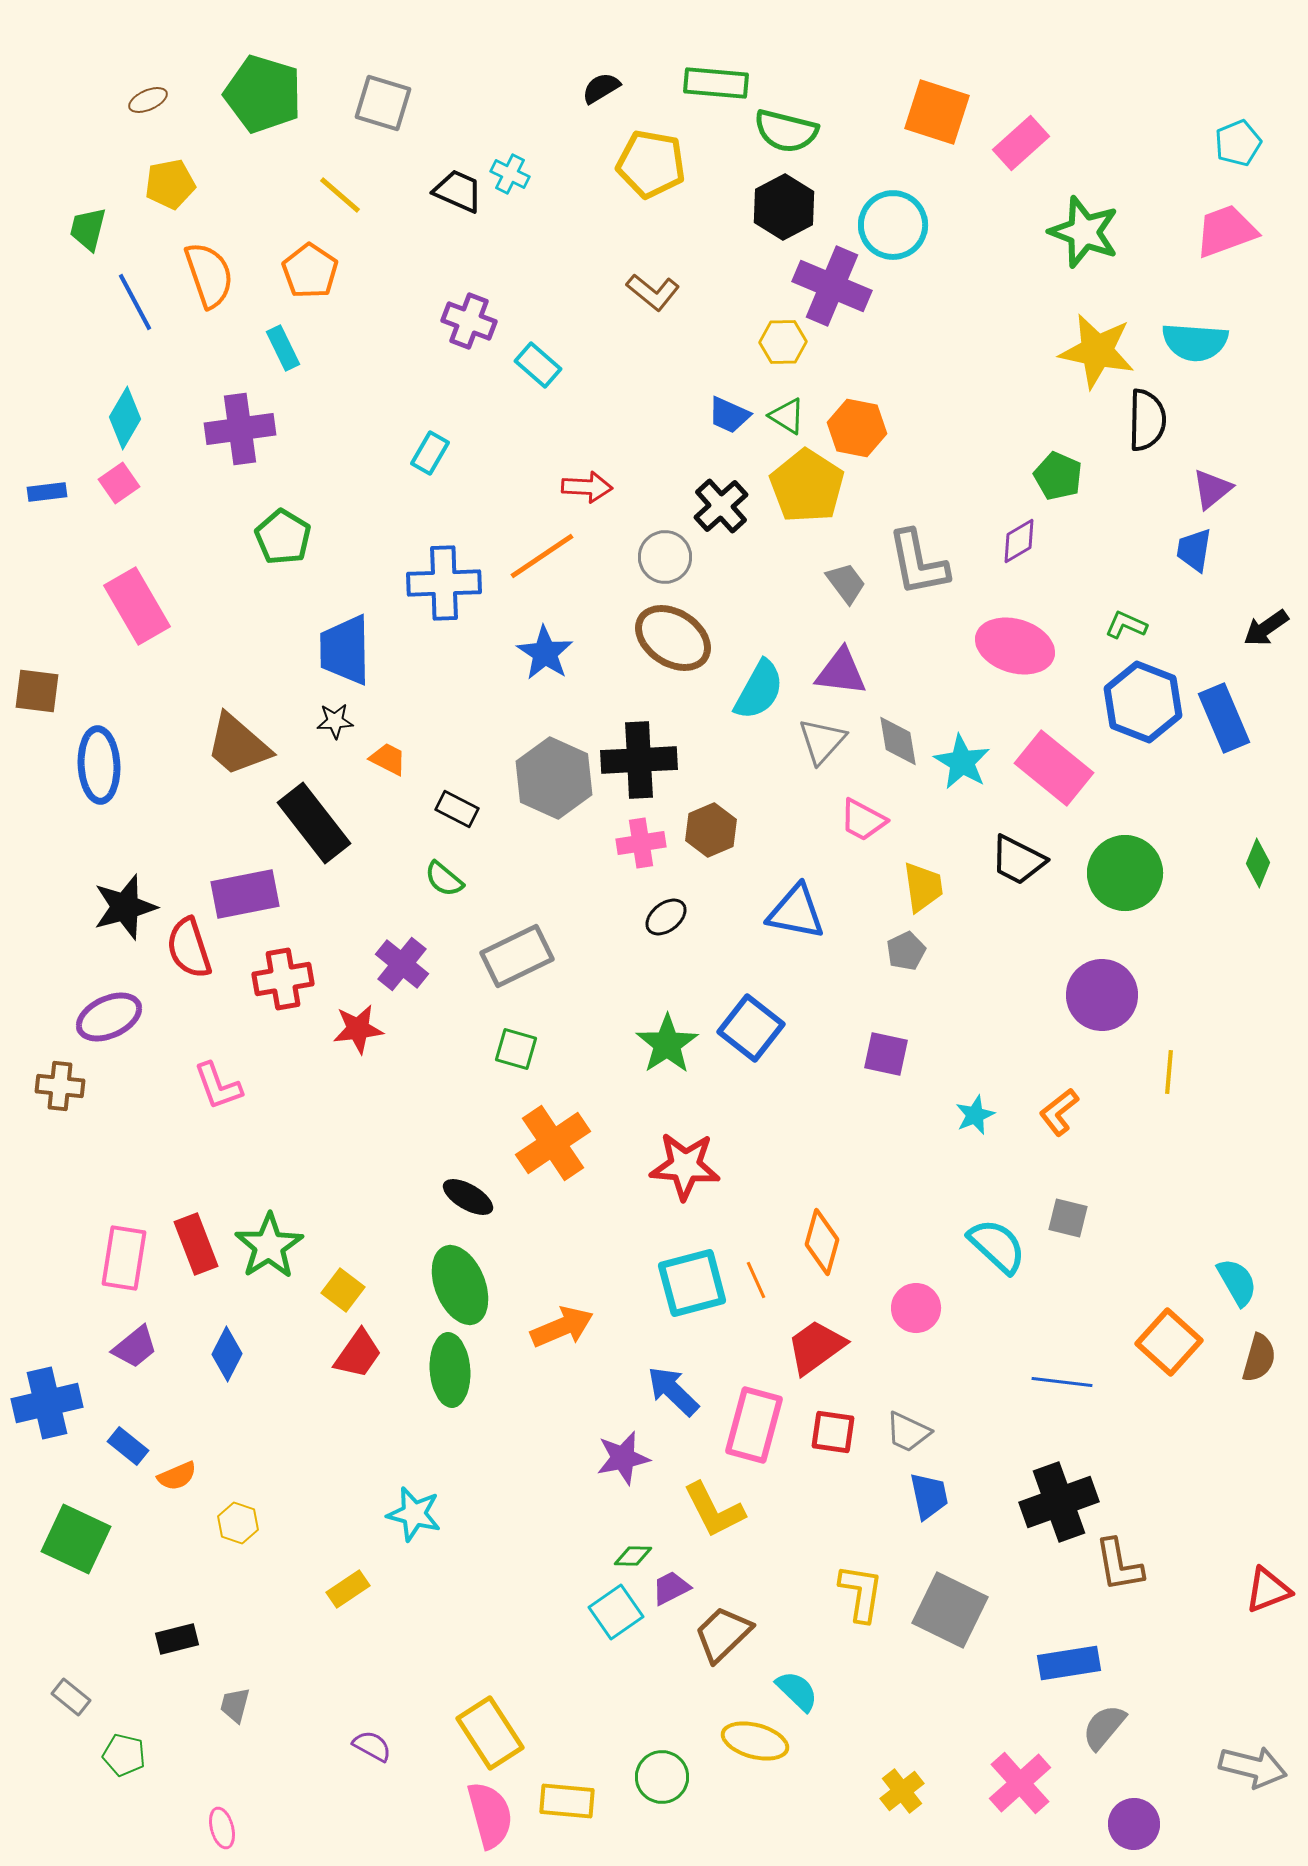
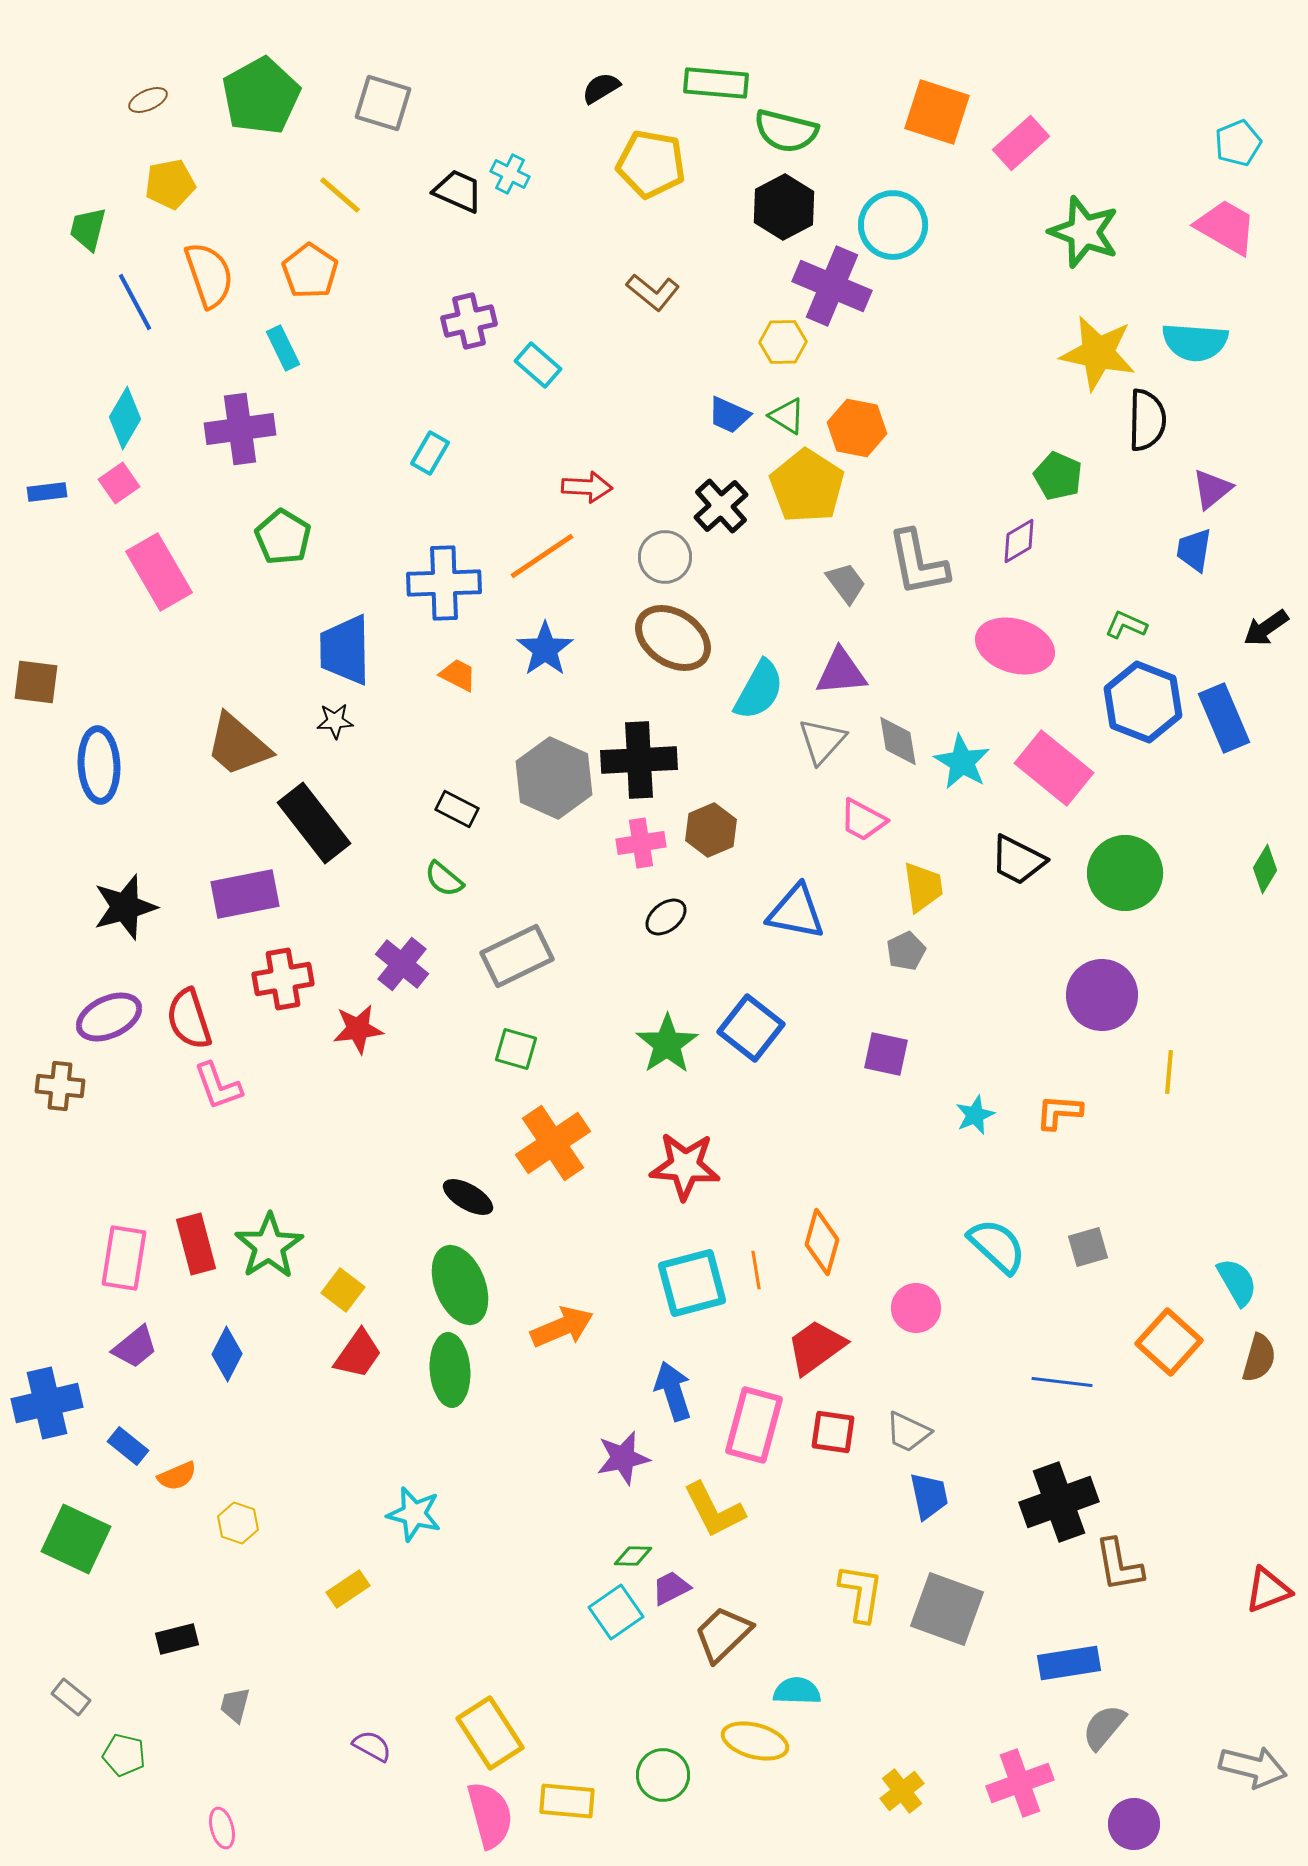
green pentagon at (263, 94): moved 2 px left, 2 px down; rotated 26 degrees clockwise
pink trapezoid at (1226, 231): moved 4 px up; rotated 50 degrees clockwise
purple cross at (469, 321): rotated 34 degrees counterclockwise
yellow star at (1097, 351): moved 1 px right, 2 px down
pink rectangle at (137, 606): moved 22 px right, 34 px up
blue star at (545, 653): moved 4 px up; rotated 4 degrees clockwise
purple triangle at (841, 672): rotated 12 degrees counterclockwise
brown square at (37, 691): moved 1 px left, 9 px up
orange trapezoid at (388, 759): moved 70 px right, 84 px up
green diamond at (1258, 863): moved 7 px right, 6 px down; rotated 9 degrees clockwise
red semicircle at (189, 948): moved 71 px down
orange L-shape at (1059, 1112): rotated 42 degrees clockwise
gray square at (1068, 1218): moved 20 px right, 29 px down; rotated 30 degrees counterclockwise
red rectangle at (196, 1244): rotated 6 degrees clockwise
orange line at (756, 1280): moved 10 px up; rotated 15 degrees clockwise
blue arrow at (673, 1391): rotated 28 degrees clockwise
gray square at (950, 1610): moved 3 px left, 1 px up; rotated 6 degrees counterclockwise
cyan semicircle at (797, 1691): rotated 42 degrees counterclockwise
green circle at (662, 1777): moved 1 px right, 2 px up
pink cross at (1020, 1783): rotated 22 degrees clockwise
